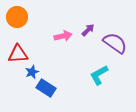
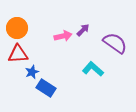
orange circle: moved 11 px down
purple arrow: moved 5 px left
cyan L-shape: moved 6 px left, 6 px up; rotated 70 degrees clockwise
